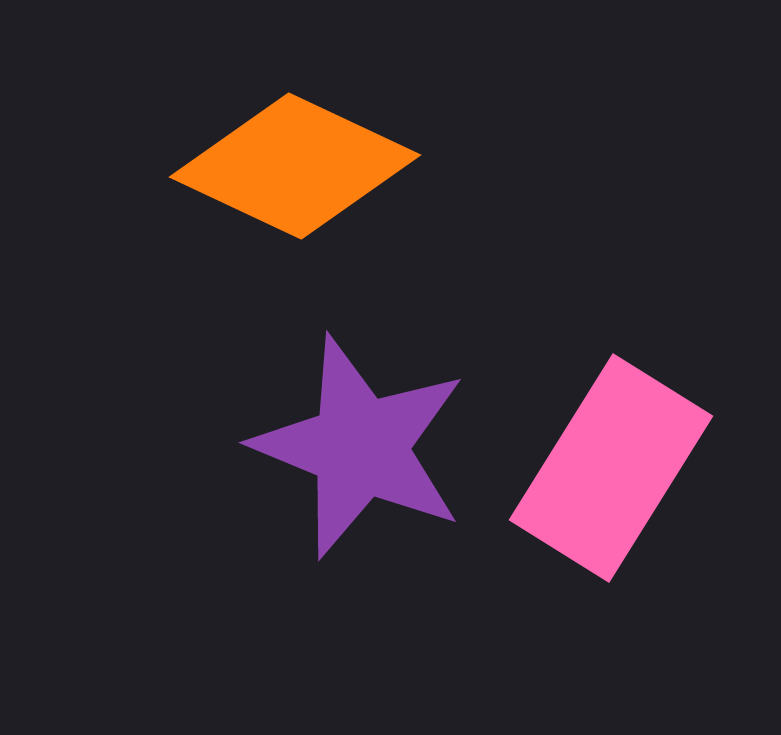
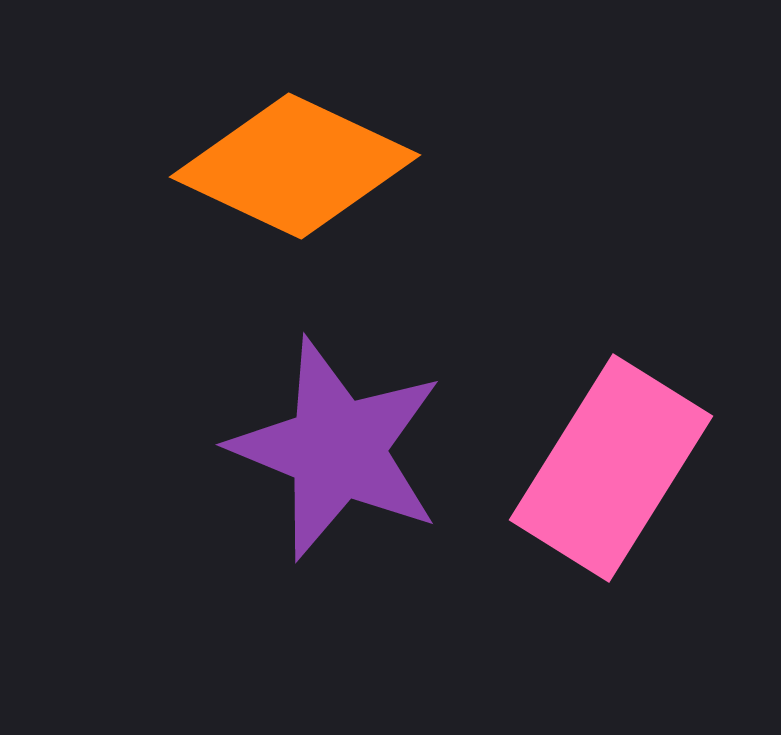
purple star: moved 23 px left, 2 px down
